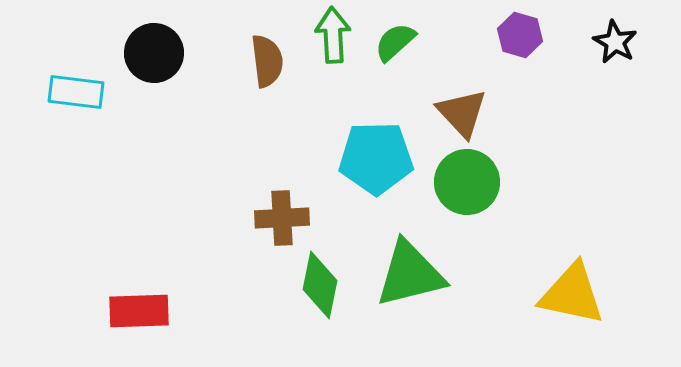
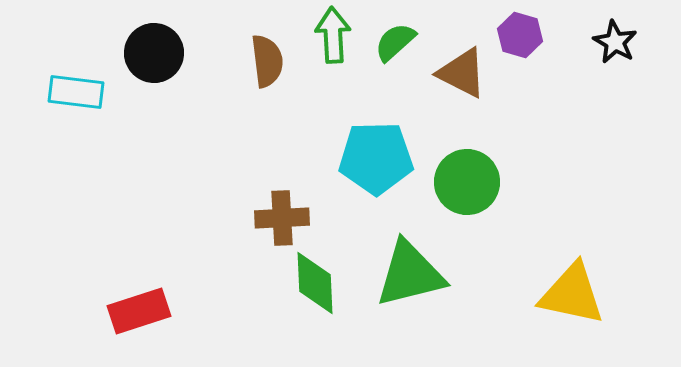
brown triangle: moved 40 px up; rotated 20 degrees counterclockwise
green diamond: moved 5 px left, 2 px up; rotated 14 degrees counterclockwise
red rectangle: rotated 16 degrees counterclockwise
